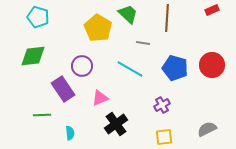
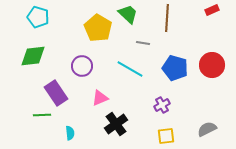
purple rectangle: moved 7 px left, 4 px down
yellow square: moved 2 px right, 1 px up
